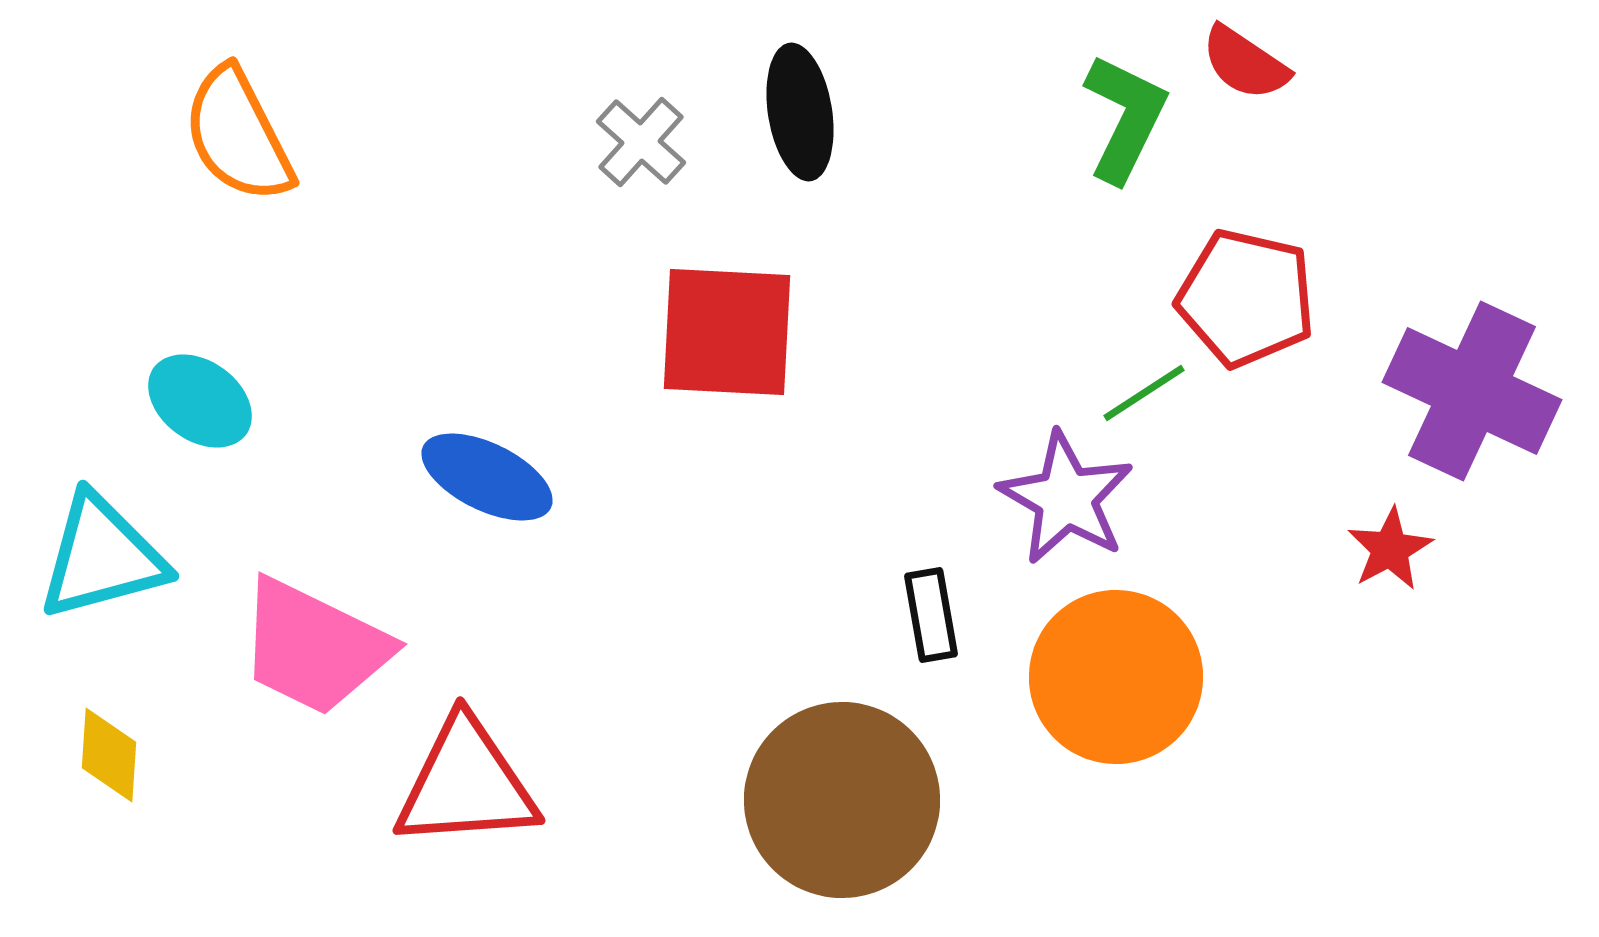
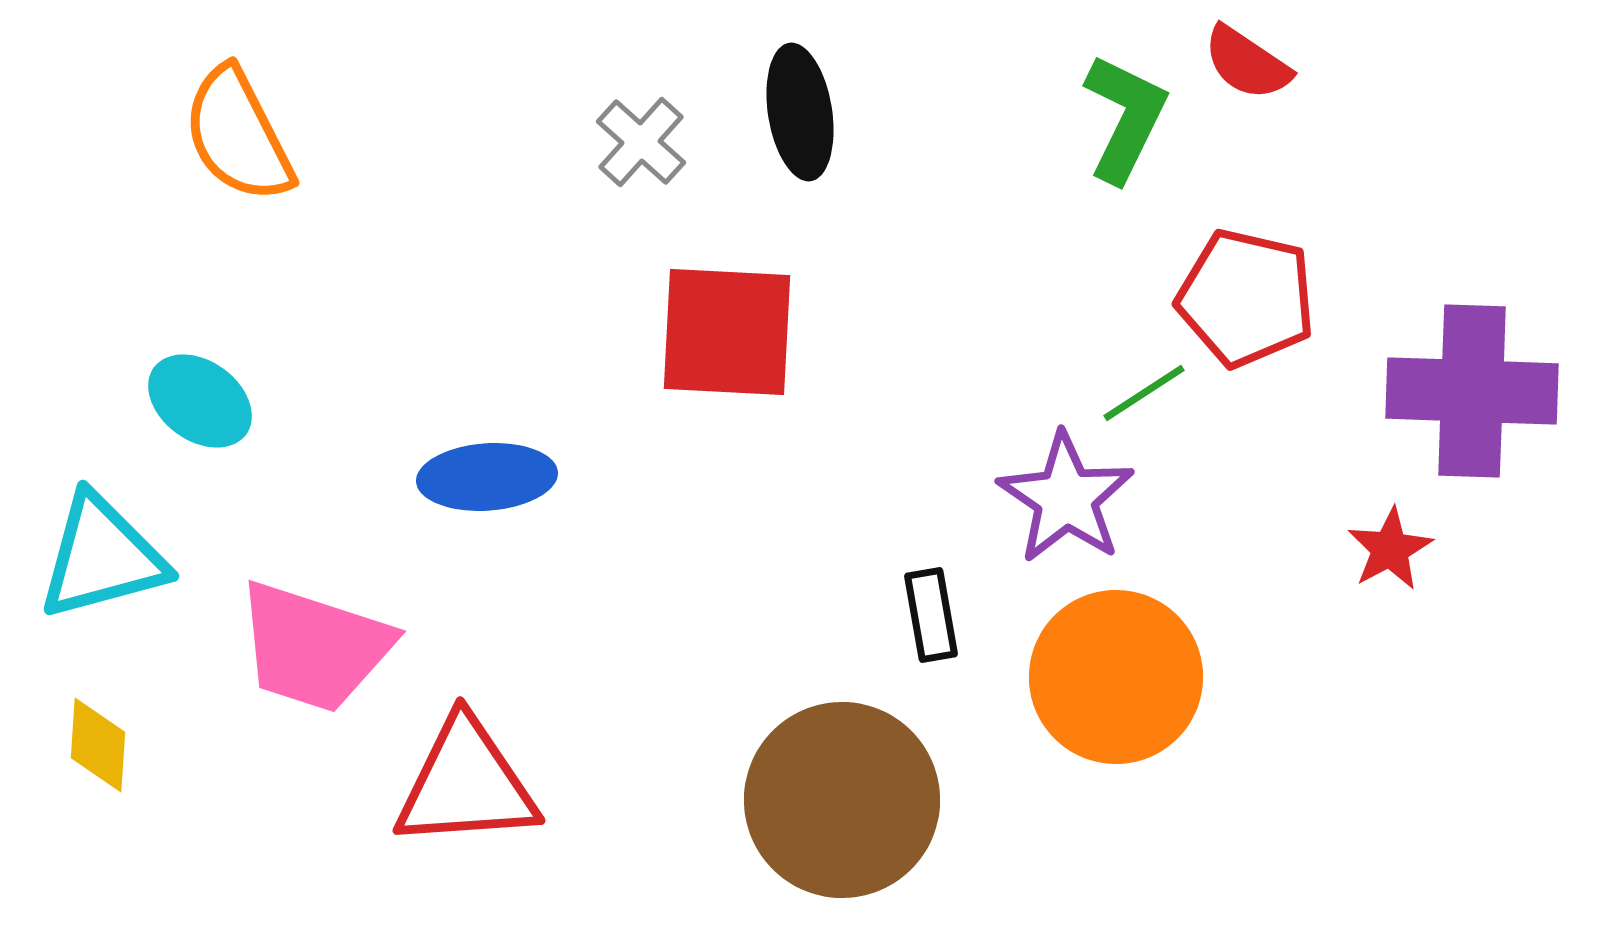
red semicircle: moved 2 px right
purple cross: rotated 23 degrees counterclockwise
blue ellipse: rotated 30 degrees counterclockwise
purple star: rotated 4 degrees clockwise
pink trapezoid: rotated 8 degrees counterclockwise
yellow diamond: moved 11 px left, 10 px up
